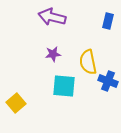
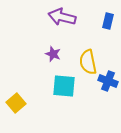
purple arrow: moved 10 px right
purple star: rotated 28 degrees clockwise
